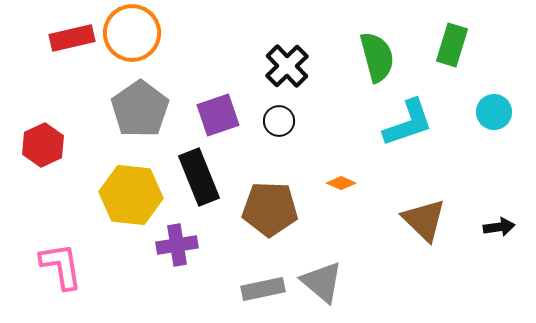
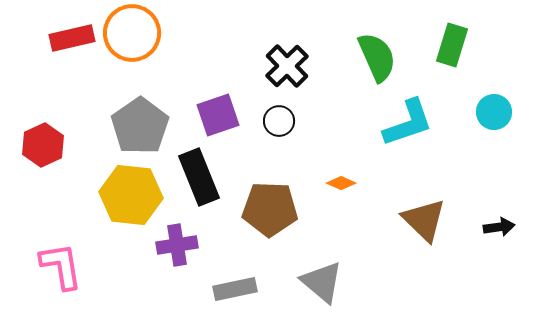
green semicircle: rotated 9 degrees counterclockwise
gray pentagon: moved 17 px down
gray rectangle: moved 28 px left
